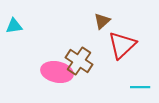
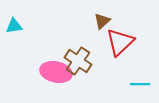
red triangle: moved 2 px left, 3 px up
brown cross: moved 1 px left
pink ellipse: moved 1 px left
cyan line: moved 3 px up
